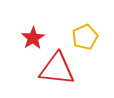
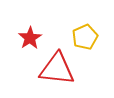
red star: moved 3 px left
